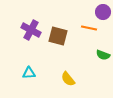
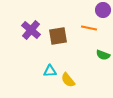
purple circle: moved 2 px up
purple cross: rotated 12 degrees clockwise
brown square: rotated 24 degrees counterclockwise
cyan triangle: moved 21 px right, 2 px up
yellow semicircle: moved 1 px down
